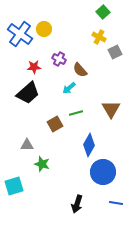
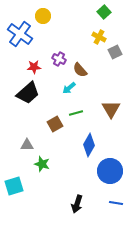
green square: moved 1 px right
yellow circle: moved 1 px left, 13 px up
blue circle: moved 7 px right, 1 px up
